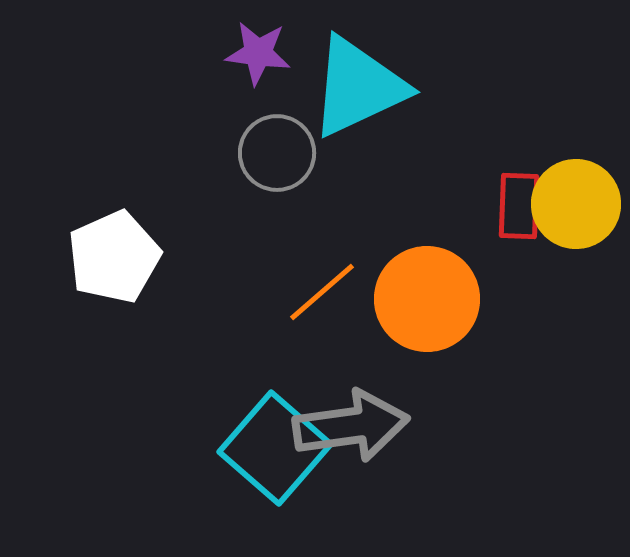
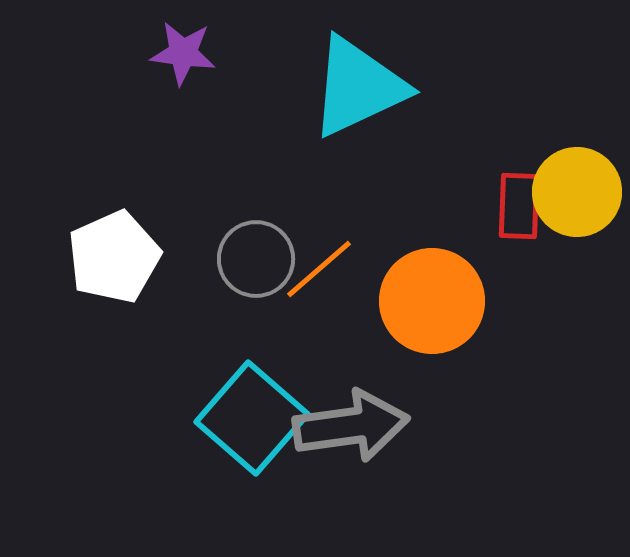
purple star: moved 75 px left
gray circle: moved 21 px left, 106 px down
yellow circle: moved 1 px right, 12 px up
orange line: moved 3 px left, 23 px up
orange circle: moved 5 px right, 2 px down
cyan square: moved 23 px left, 30 px up
